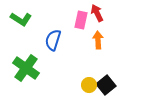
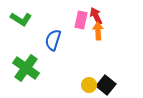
red arrow: moved 1 px left, 3 px down
orange arrow: moved 9 px up
black square: rotated 12 degrees counterclockwise
